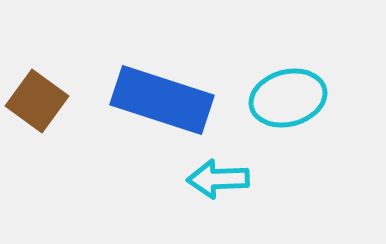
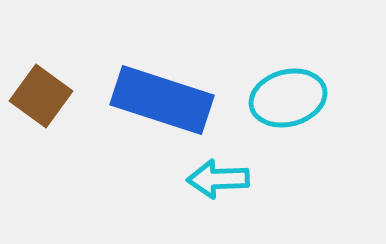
brown square: moved 4 px right, 5 px up
